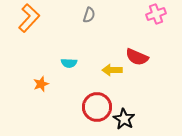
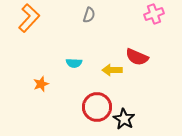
pink cross: moved 2 px left
cyan semicircle: moved 5 px right
